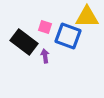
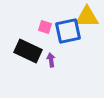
blue square: moved 5 px up; rotated 32 degrees counterclockwise
black rectangle: moved 4 px right, 9 px down; rotated 12 degrees counterclockwise
purple arrow: moved 6 px right, 4 px down
